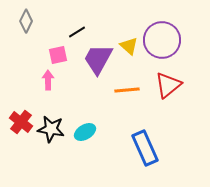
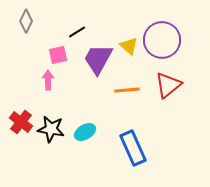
blue rectangle: moved 12 px left
